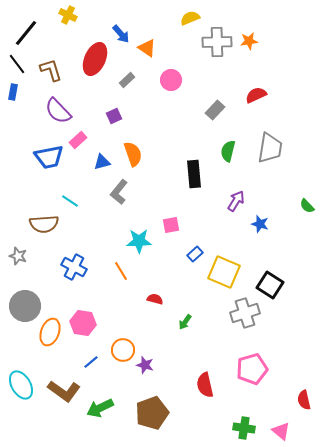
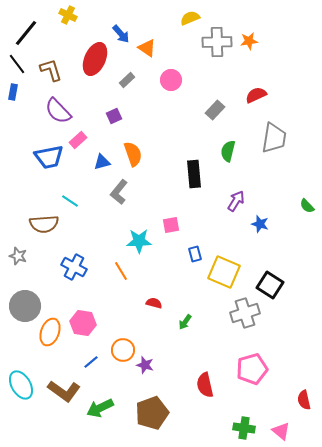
gray trapezoid at (270, 148): moved 4 px right, 10 px up
blue rectangle at (195, 254): rotated 63 degrees counterclockwise
red semicircle at (155, 299): moved 1 px left, 4 px down
